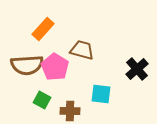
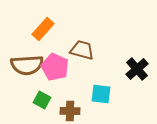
pink pentagon: rotated 8 degrees counterclockwise
